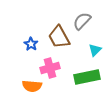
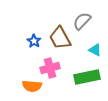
brown trapezoid: moved 1 px right, 1 px down
blue star: moved 3 px right, 3 px up
cyan triangle: rotated 48 degrees counterclockwise
